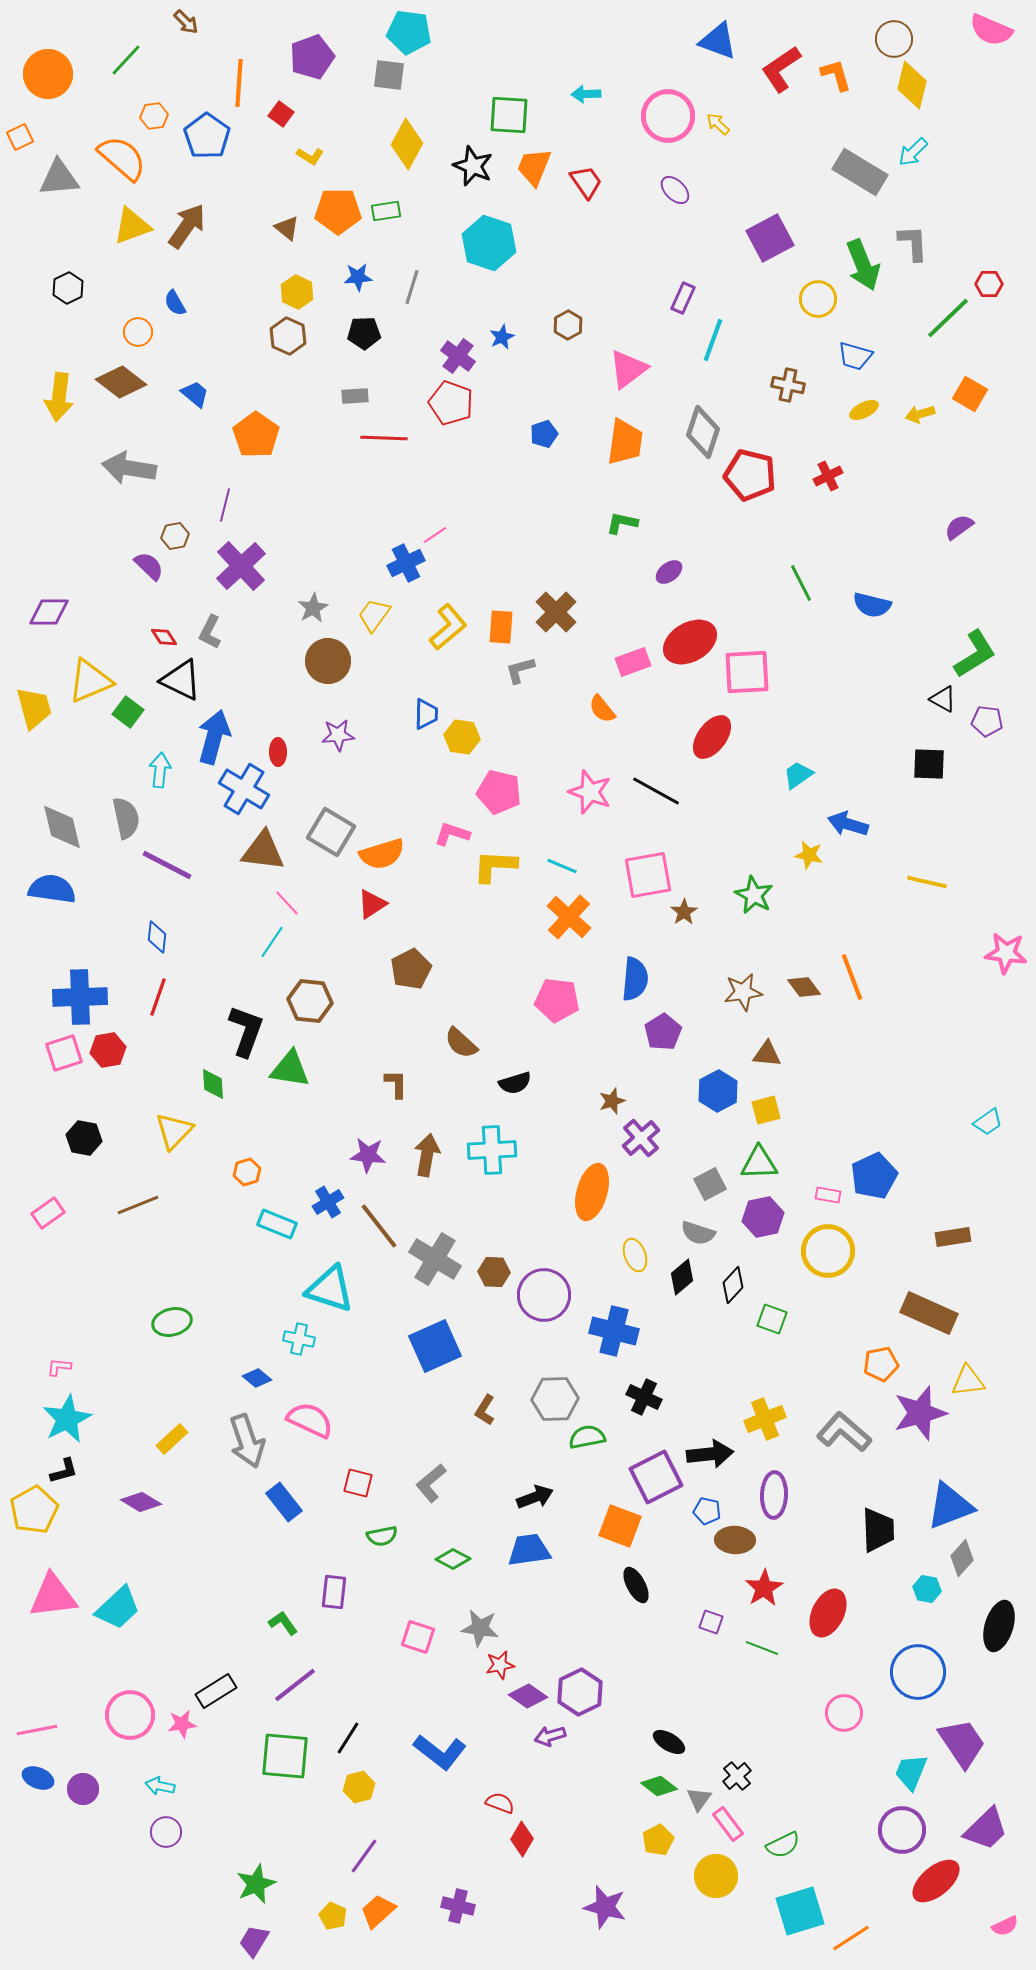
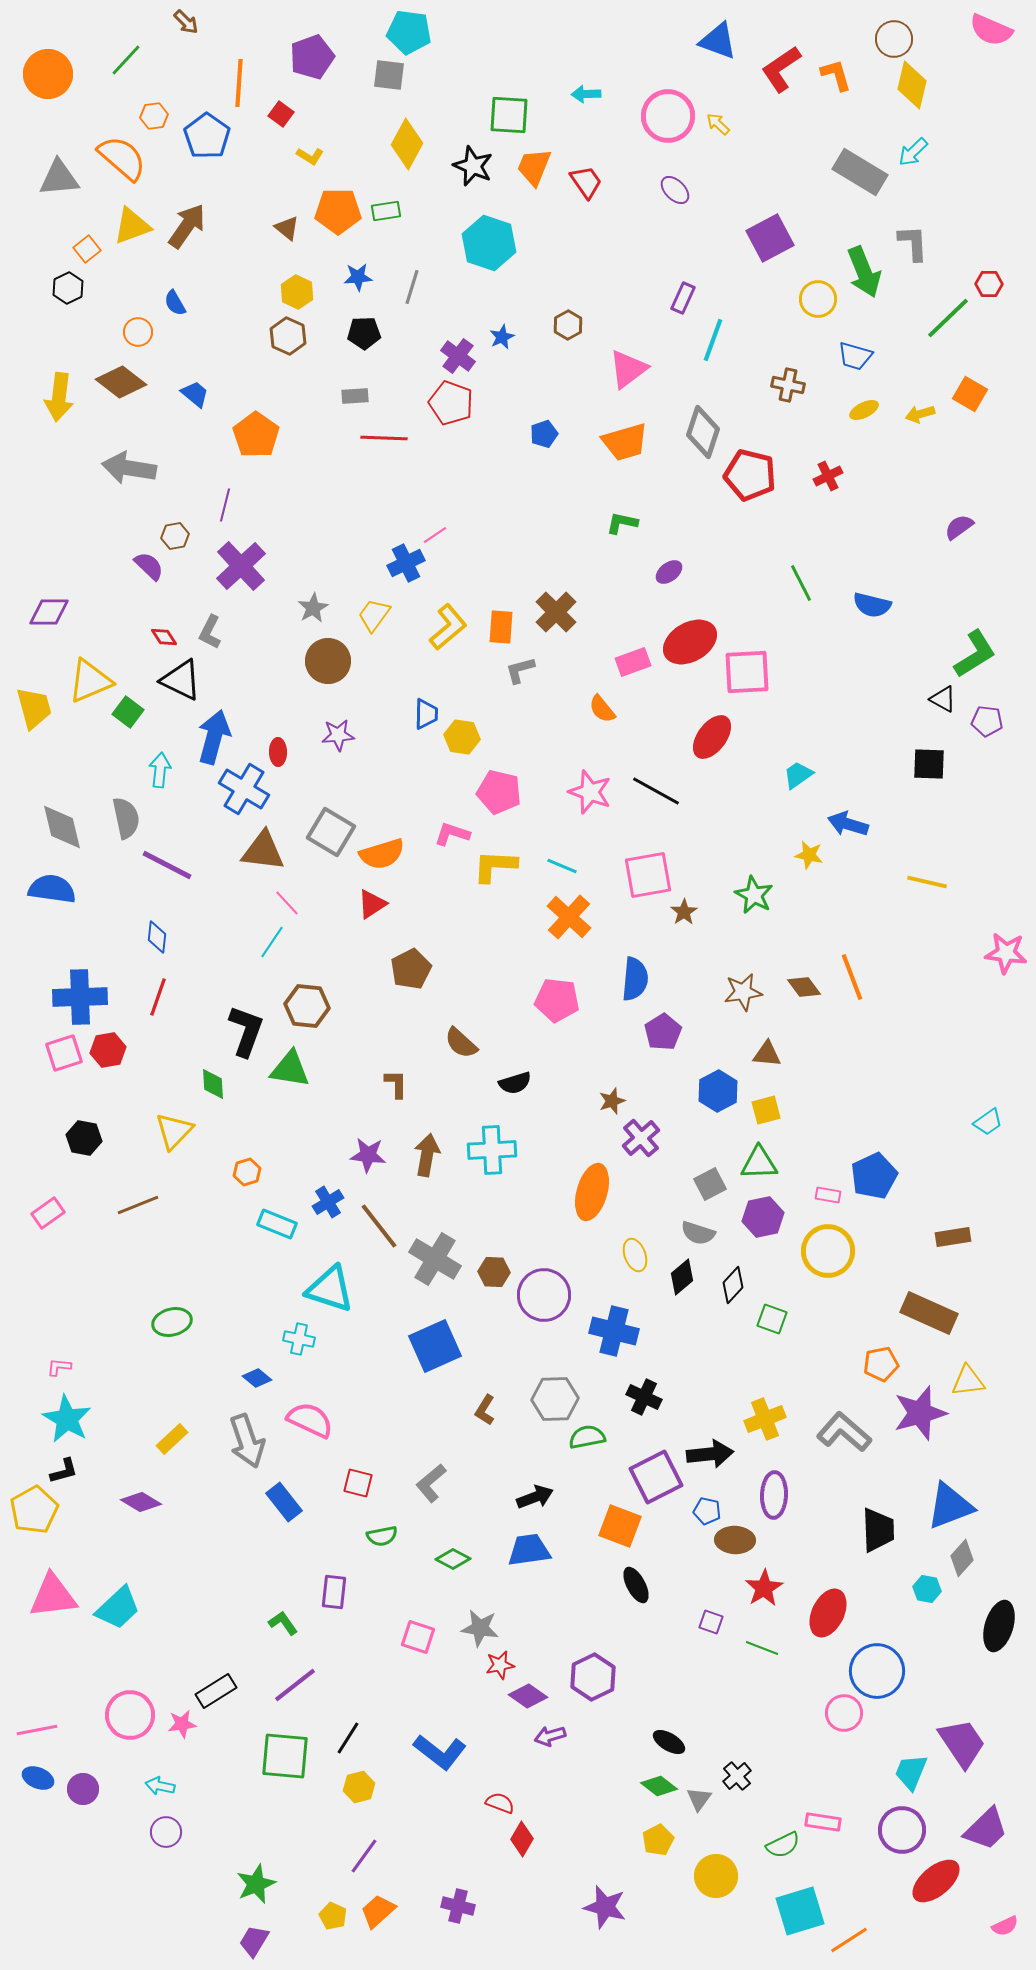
orange square at (20, 137): moved 67 px right, 112 px down; rotated 12 degrees counterclockwise
green arrow at (863, 265): moved 1 px right, 7 px down
orange trapezoid at (625, 442): rotated 66 degrees clockwise
brown hexagon at (310, 1001): moved 3 px left, 5 px down
cyan star at (67, 1419): rotated 15 degrees counterclockwise
blue circle at (918, 1672): moved 41 px left, 1 px up
purple hexagon at (580, 1692): moved 13 px right, 15 px up
pink rectangle at (728, 1824): moved 95 px right, 2 px up; rotated 44 degrees counterclockwise
orange line at (851, 1938): moved 2 px left, 2 px down
